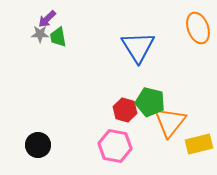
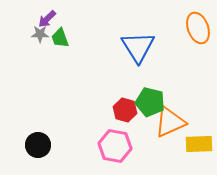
green trapezoid: moved 2 px right, 1 px down; rotated 10 degrees counterclockwise
orange triangle: rotated 28 degrees clockwise
yellow rectangle: rotated 12 degrees clockwise
